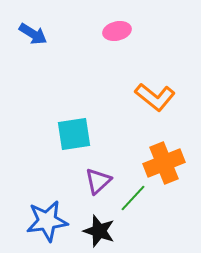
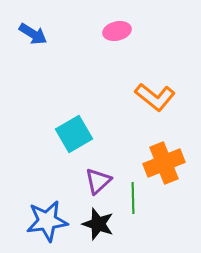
cyan square: rotated 21 degrees counterclockwise
green line: rotated 44 degrees counterclockwise
black star: moved 1 px left, 7 px up
